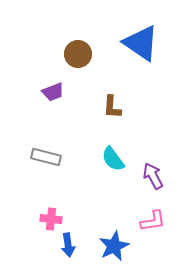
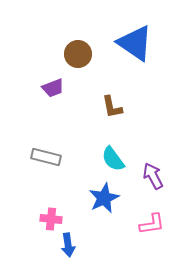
blue triangle: moved 6 px left
purple trapezoid: moved 4 px up
brown L-shape: rotated 15 degrees counterclockwise
pink L-shape: moved 1 px left, 3 px down
blue star: moved 10 px left, 48 px up
